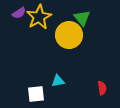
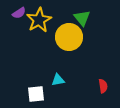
yellow star: moved 3 px down
yellow circle: moved 2 px down
cyan triangle: moved 1 px up
red semicircle: moved 1 px right, 2 px up
